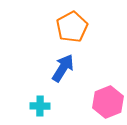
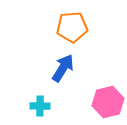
orange pentagon: rotated 24 degrees clockwise
pink hexagon: rotated 8 degrees clockwise
